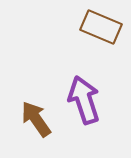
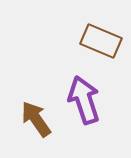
brown rectangle: moved 14 px down
